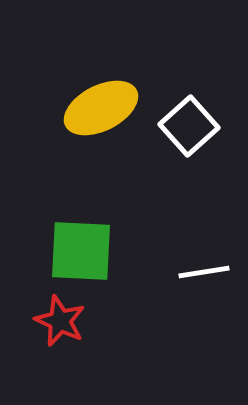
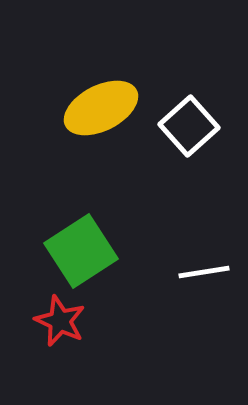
green square: rotated 36 degrees counterclockwise
